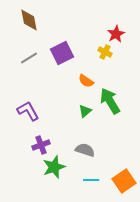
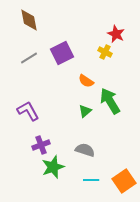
red star: rotated 18 degrees counterclockwise
green star: moved 1 px left
